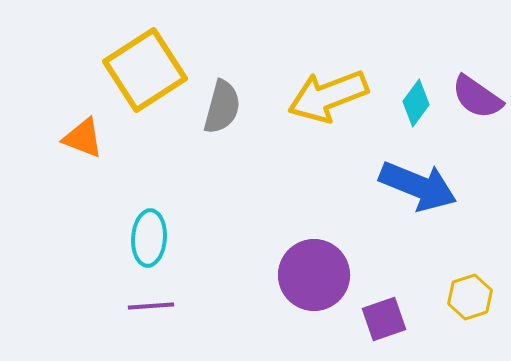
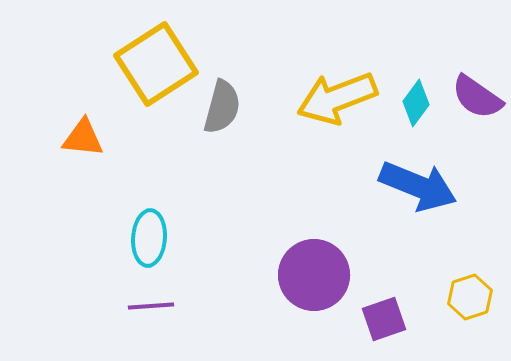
yellow square: moved 11 px right, 6 px up
yellow arrow: moved 9 px right, 2 px down
orange triangle: rotated 15 degrees counterclockwise
